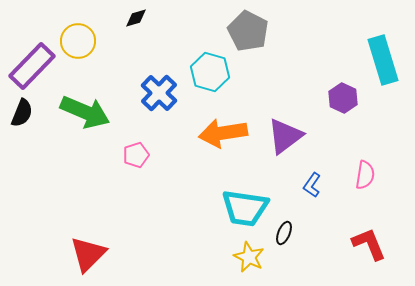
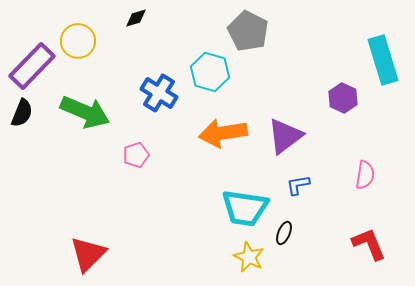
blue cross: rotated 12 degrees counterclockwise
blue L-shape: moved 14 px left; rotated 45 degrees clockwise
